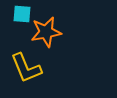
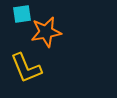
cyan square: rotated 12 degrees counterclockwise
